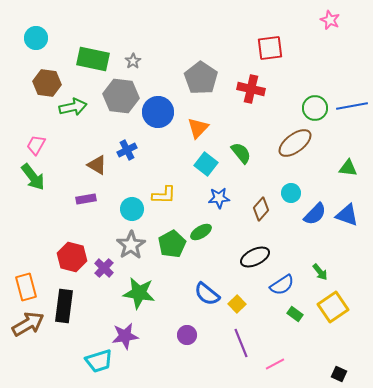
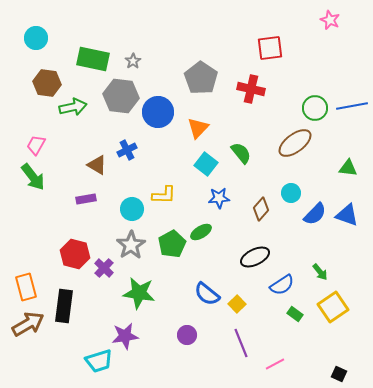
red hexagon at (72, 257): moved 3 px right, 3 px up
